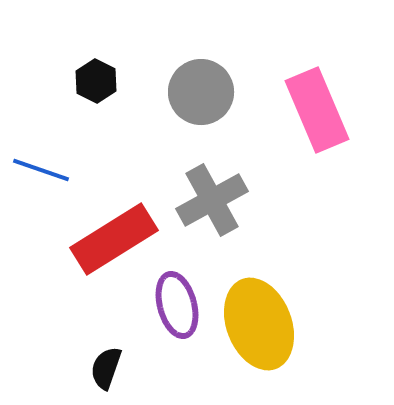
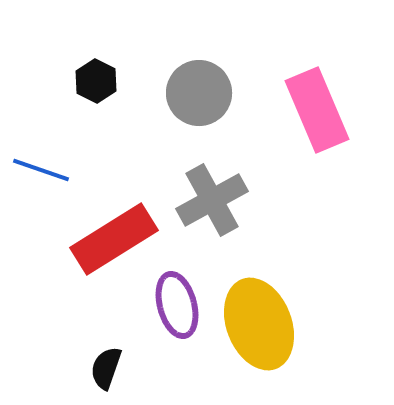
gray circle: moved 2 px left, 1 px down
